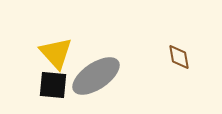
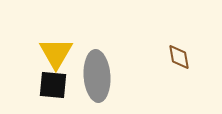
yellow triangle: rotated 12 degrees clockwise
gray ellipse: moved 1 px right; rotated 60 degrees counterclockwise
